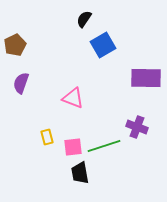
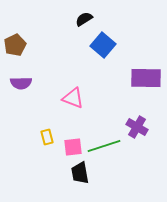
black semicircle: rotated 24 degrees clockwise
blue square: rotated 20 degrees counterclockwise
purple semicircle: rotated 110 degrees counterclockwise
purple cross: rotated 10 degrees clockwise
